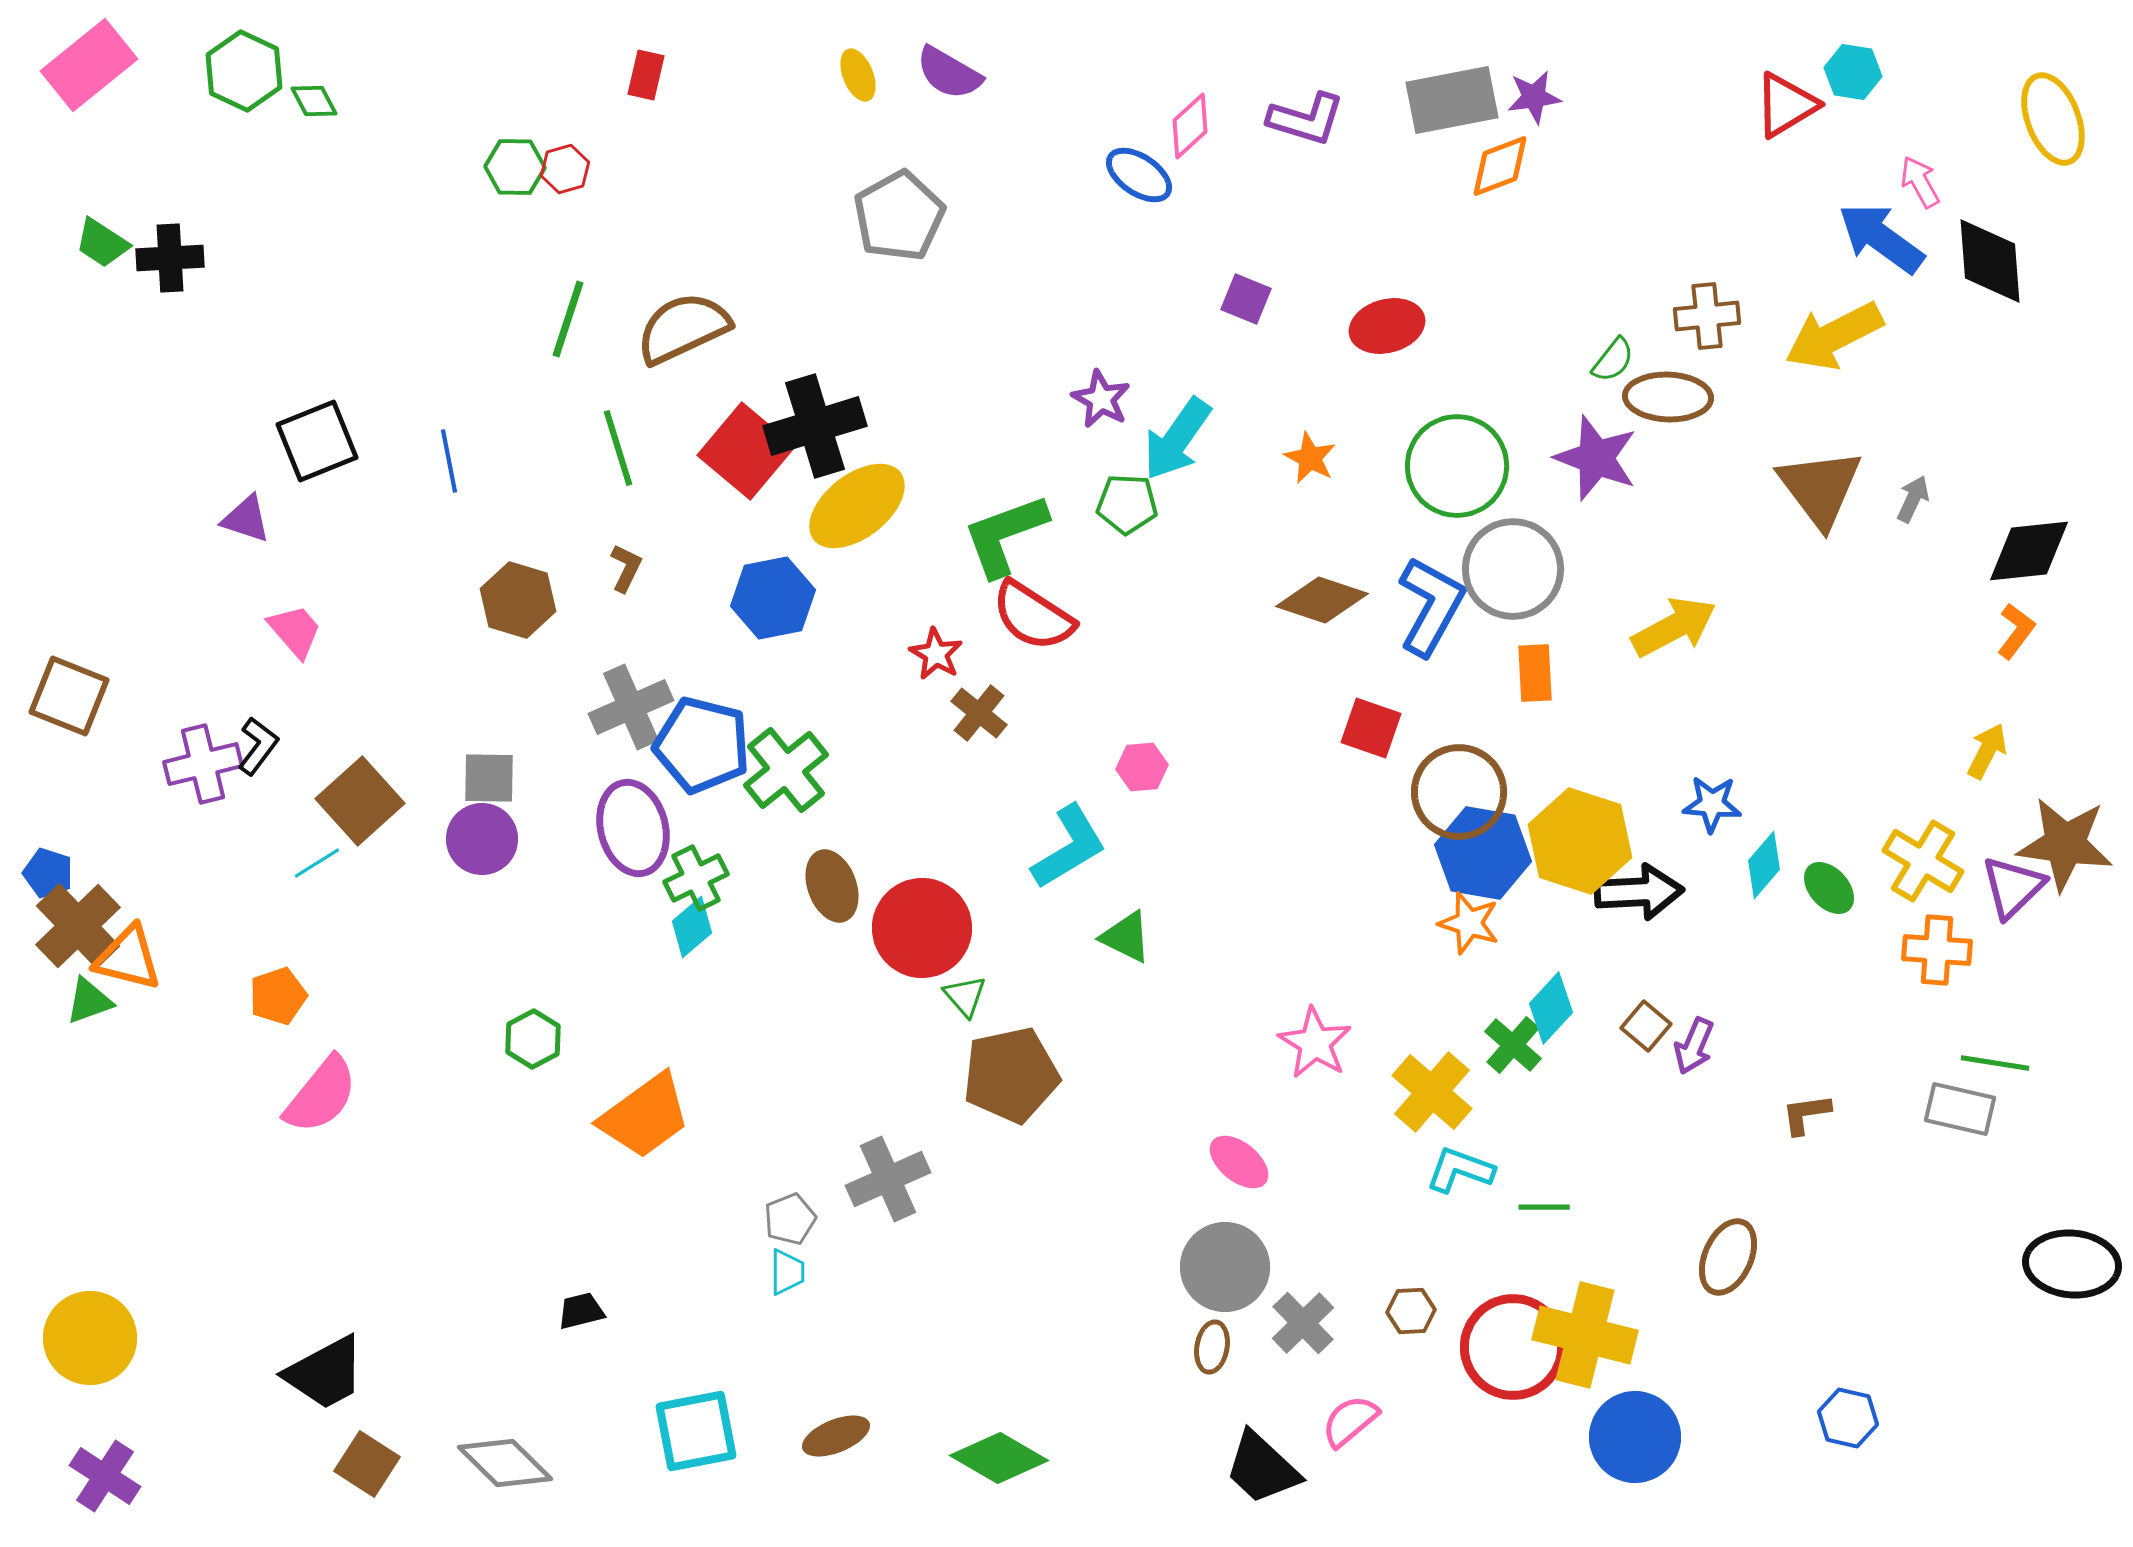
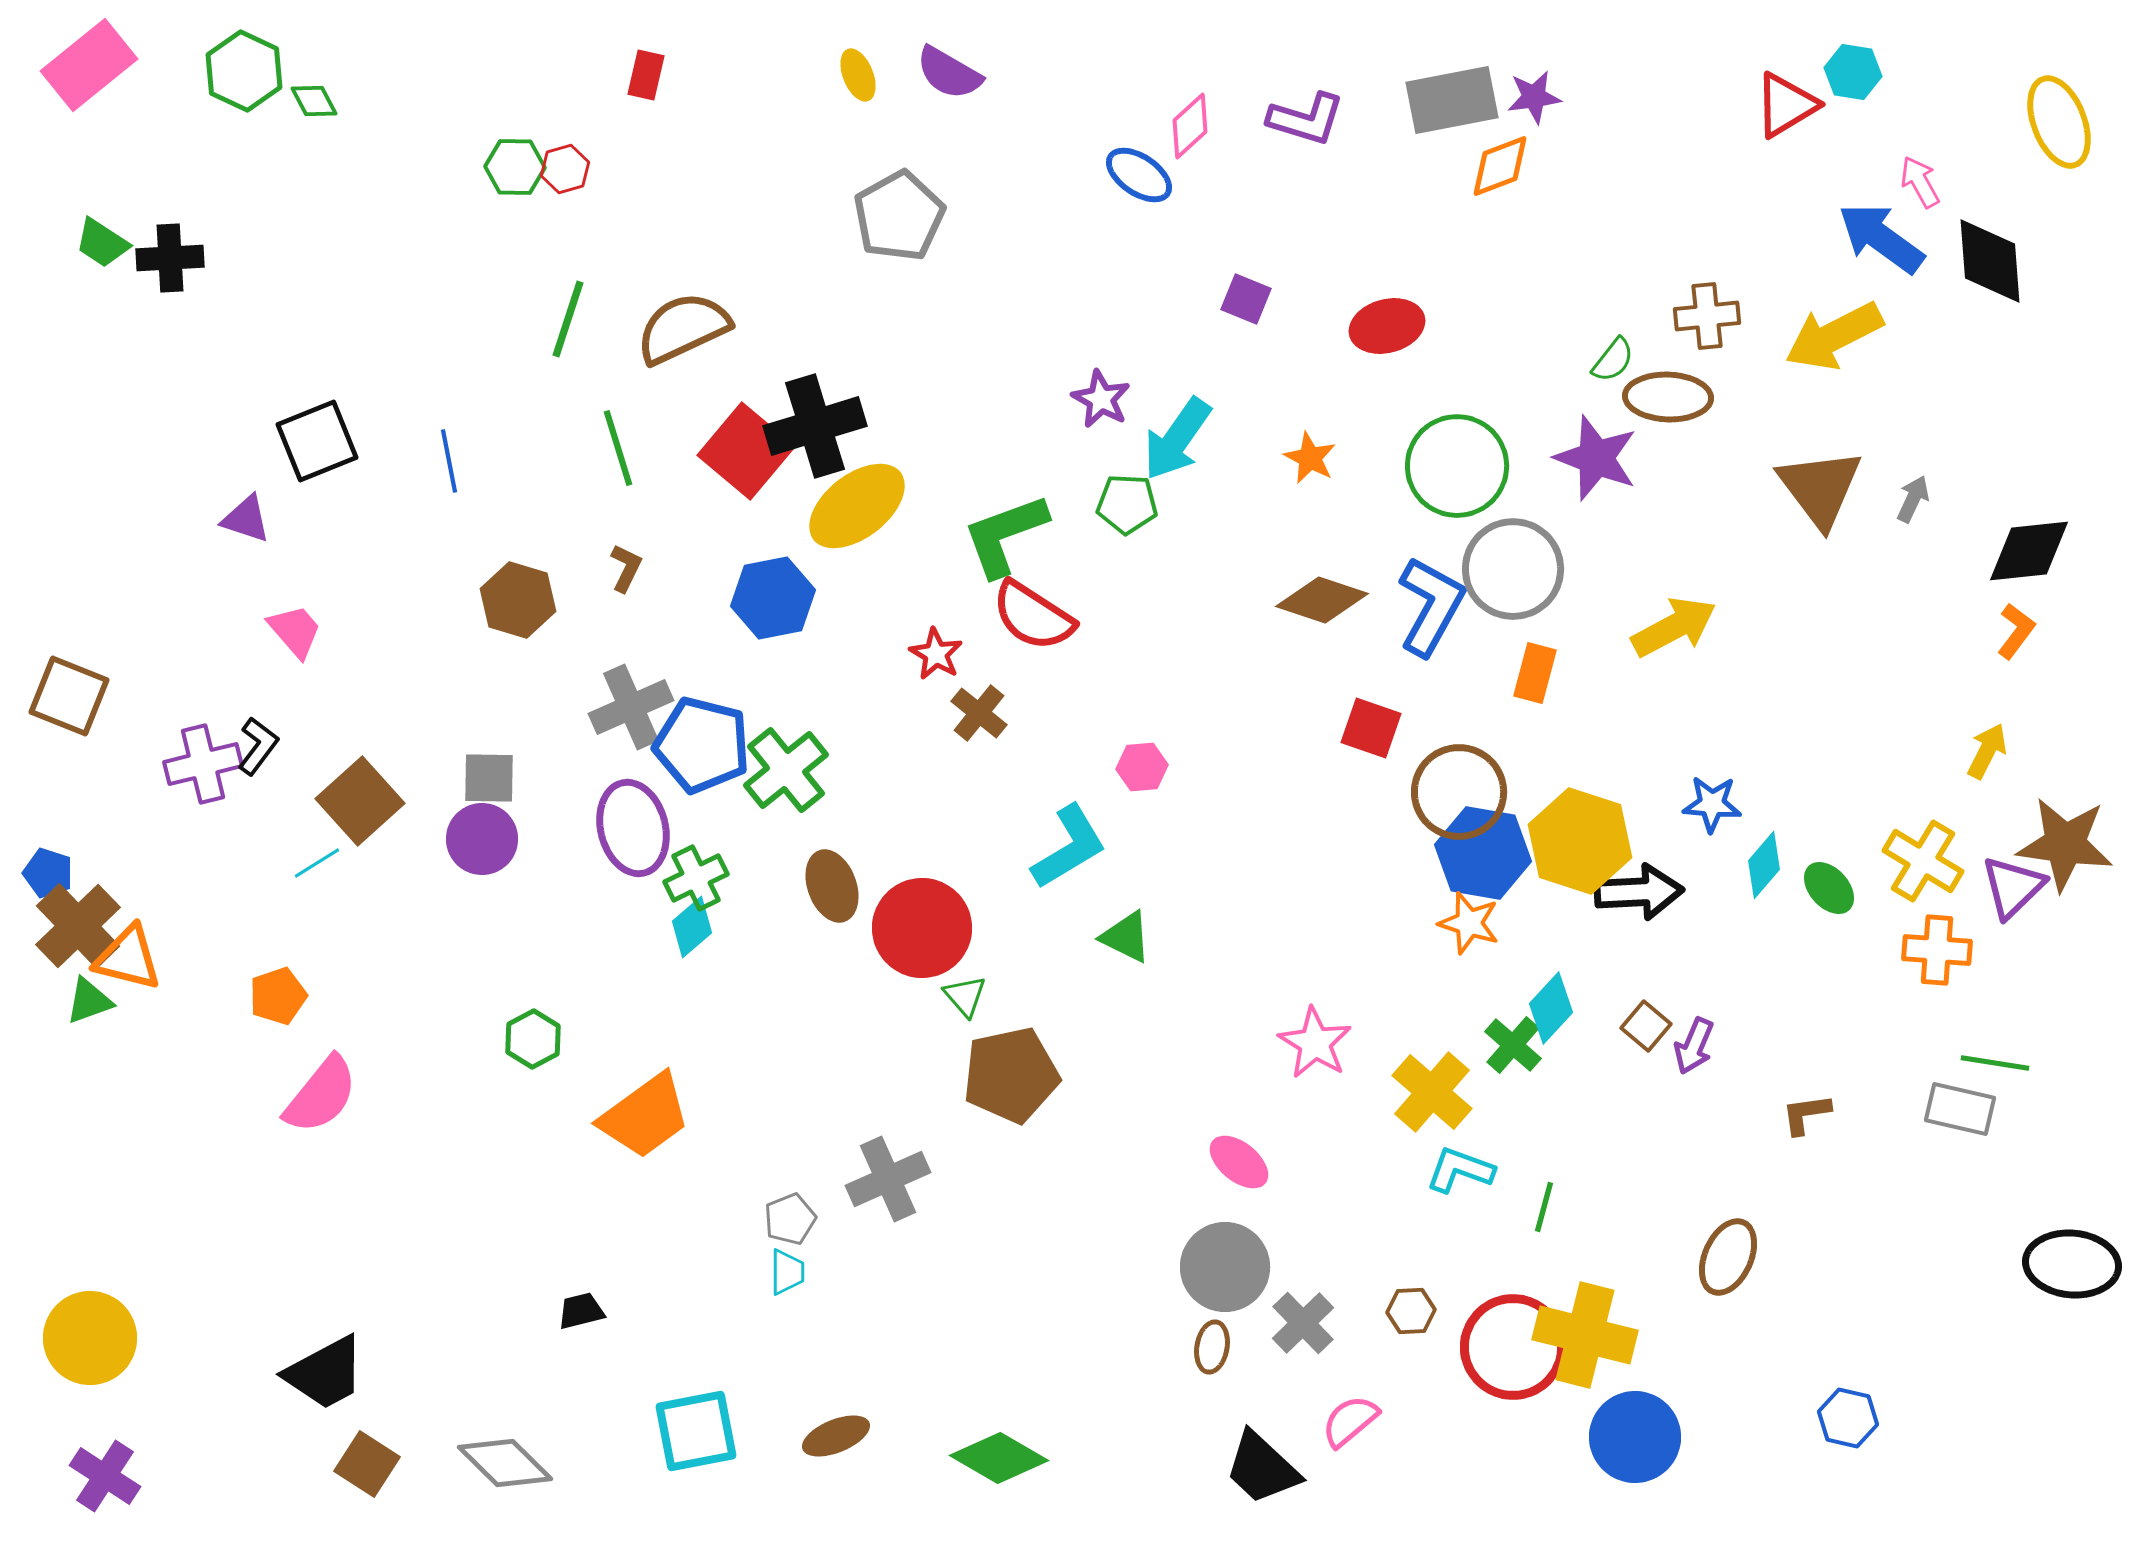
yellow ellipse at (2053, 119): moved 6 px right, 3 px down
orange rectangle at (1535, 673): rotated 18 degrees clockwise
green line at (1544, 1207): rotated 75 degrees counterclockwise
